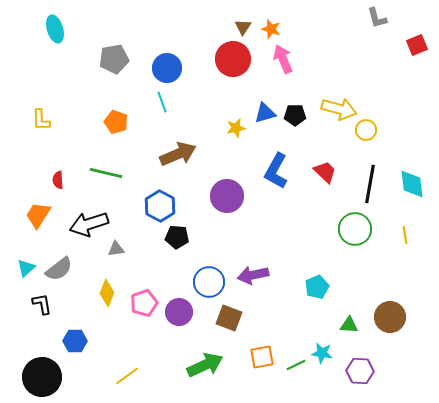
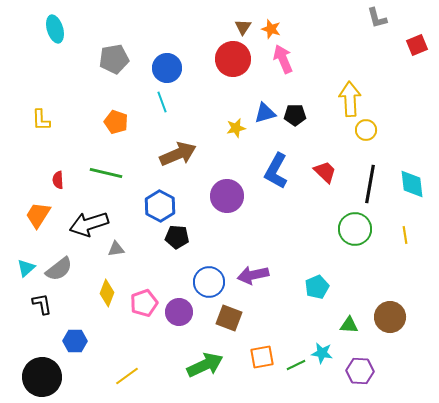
yellow arrow at (339, 109): moved 11 px right, 10 px up; rotated 108 degrees counterclockwise
